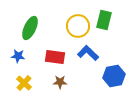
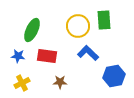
green rectangle: rotated 18 degrees counterclockwise
green ellipse: moved 2 px right, 2 px down
red rectangle: moved 8 px left, 1 px up
yellow cross: moved 2 px left; rotated 21 degrees clockwise
